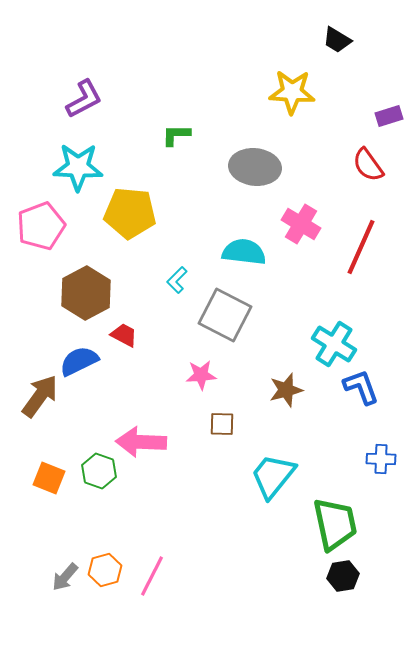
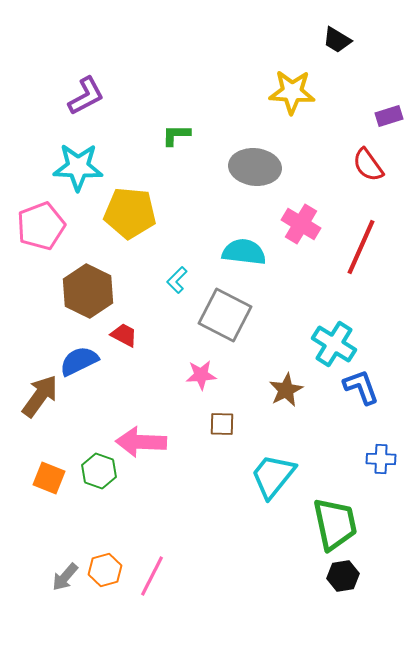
purple L-shape: moved 2 px right, 3 px up
brown hexagon: moved 2 px right, 2 px up; rotated 6 degrees counterclockwise
brown star: rotated 12 degrees counterclockwise
